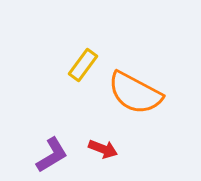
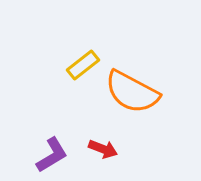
yellow rectangle: rotated 16 degrees clockwise
orange semicircle: moved 3 px left, 1 px up
